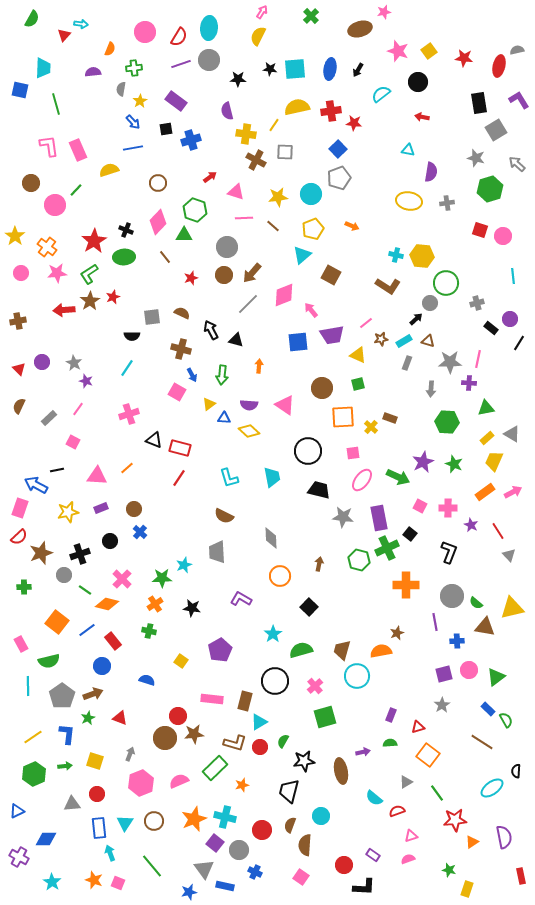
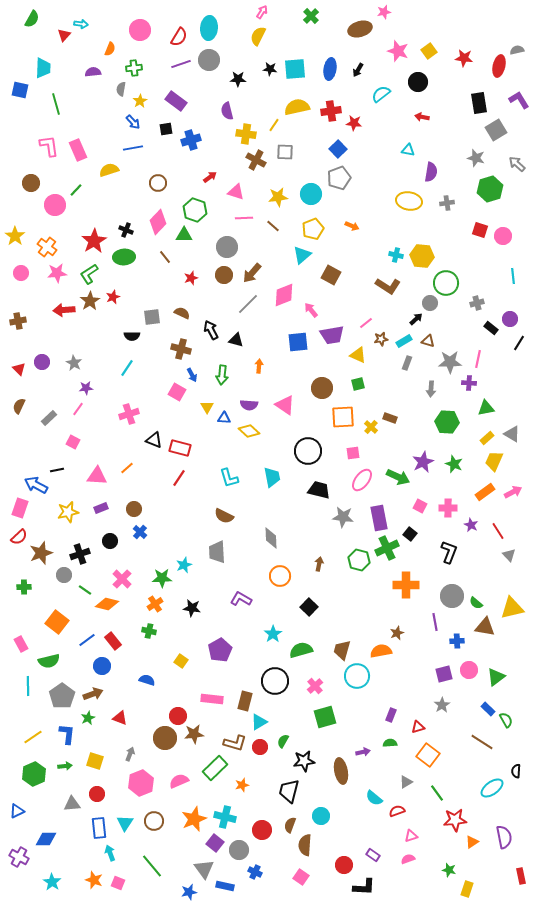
pink circle at (145, 32): moved 5 px left, 2 px up
purple star at (86, 381): moved 7 px down; rotated 24 degrees counterclockwise
yellow triangle at (209, 404): moved 2 px left, 3 px down; rotated 24 degrees counterclockwise
blue line at (87, 630): moved 10 px down
